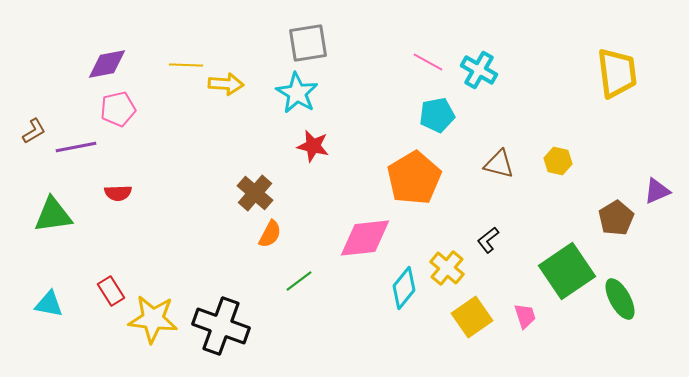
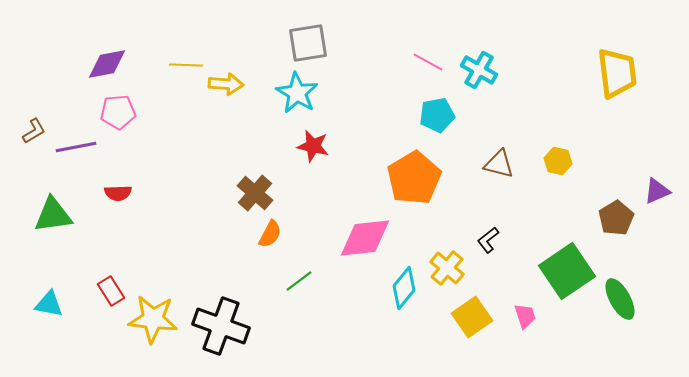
pink pentagon: moved 3 px down; rotated 8 degrees clockwise
